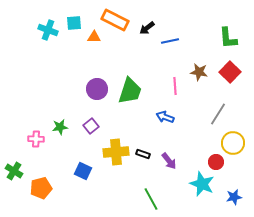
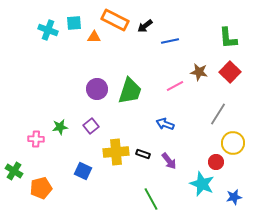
black arrow: moved 2 px left, 2 px up
pink line: rotated 66 degrees clockwise
blue arrow: moved 7 px down
